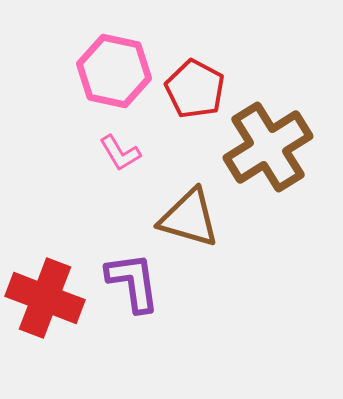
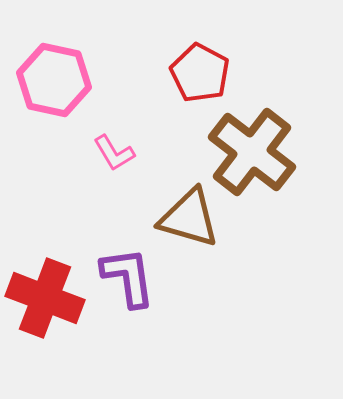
pink hexagon: moved 60 px left, 9 px down
red pentagon: moved 5 px right, 16 px up
brown cross: moved 16 px left, 5 px down; rotated 20 degrees counterclockwise
pink L-shape: moved 6 px left
purple L-shape: moved 5 px left, 5 px up
